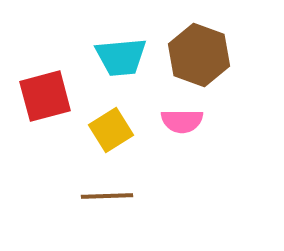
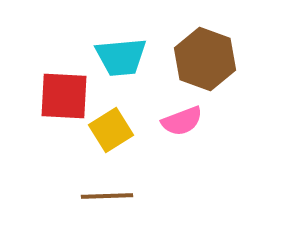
brown hexagon: moved 6 px right, 4 px down
red square: moved 19 px right; rotated 18 degrees clockwise
pink semicircle: rotated 21 degrees counterclockwise
